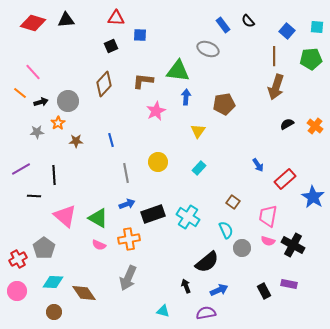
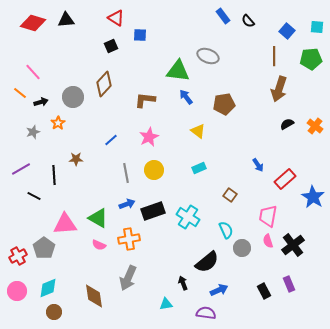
red triangle at (116, 18): rotated 30 degrees clockwise
blue rectangle at (223, 25): moved 9 px up
gray ellipse at (208, 49): moved 7 px down
brown L-shape at (143, 81): moved 2 px right, 19 px down
brown arrow at (276, 87): moved 3 px right, 2 px down
blue arrow at (186, 97): rotated 42 degrees counterclockwise
gray circle at (68, 101): moved 5 px right, 4 px up
pink star at (156, 111): moved 7 px left, 26 px down
yellow triangle at (198, 131): rotated 28 degrees counterclockwise
gray star at (37, 132): moved 4 px left; rotated 16 degrees counterclockwise
blue line at (111, 140): rotated 64 degrees clockwise
brown star at (76, 141): moved 18 px down
yellow circle at (158, 162): moved 4 px left, 8 px down
cyan rectangle at (199, 168): rotated 24 degrees clockwise
black line at (34, 196): rotated 24 degrees clockwise
brown square at (233, 202): moved 3 px left, 7 px up
black rectangle at (153, 214): moved 3 px up
pink triangle at (65, 216): moved 8 px down; rotated 45 degrees counterclockwise
pink semicircle at (268, 241): rotated 56 degrees clockwise
black cross at (293, 245): rotated 25 degrees clockwise
red cross at (18, 259): moved 3 px up
cyan diamond at (53, 282): moved 5 px left, 6 px down; rotated 25 degrees counterclockwise
purple rectangle at (289, 284): rotated 56 degrees clockwise
black arrow at (186, 286): moved 3 px left, 3 px up
brown diamond at (84, 293): moved 10 px right, 3 px down; rotated 25 degrees clockwise
cyan triangle at (163, 311): moved 3 px right, 7 px up; rotated 24 degrees counterclockwise
purple semicircle at (206, 313): rotated 18 degrees clockwise
